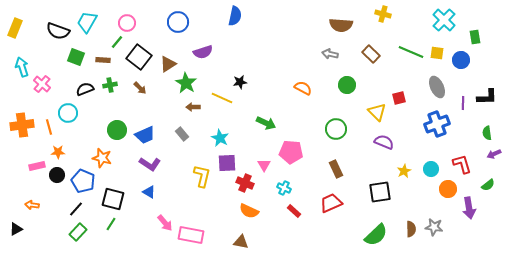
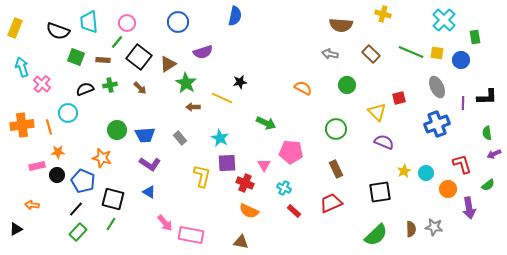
cyan trapezoid at (87, 22): moved 2 px right; rotated 35 degrees counterclockwise
gray rectangle at (182, 134): moved 2 px left, 4 px down
blue trapezoid at (145, 135): rotated 20 degrees clockwise
cyan circle at (431, 169): moved 5 px left, 4 px down
